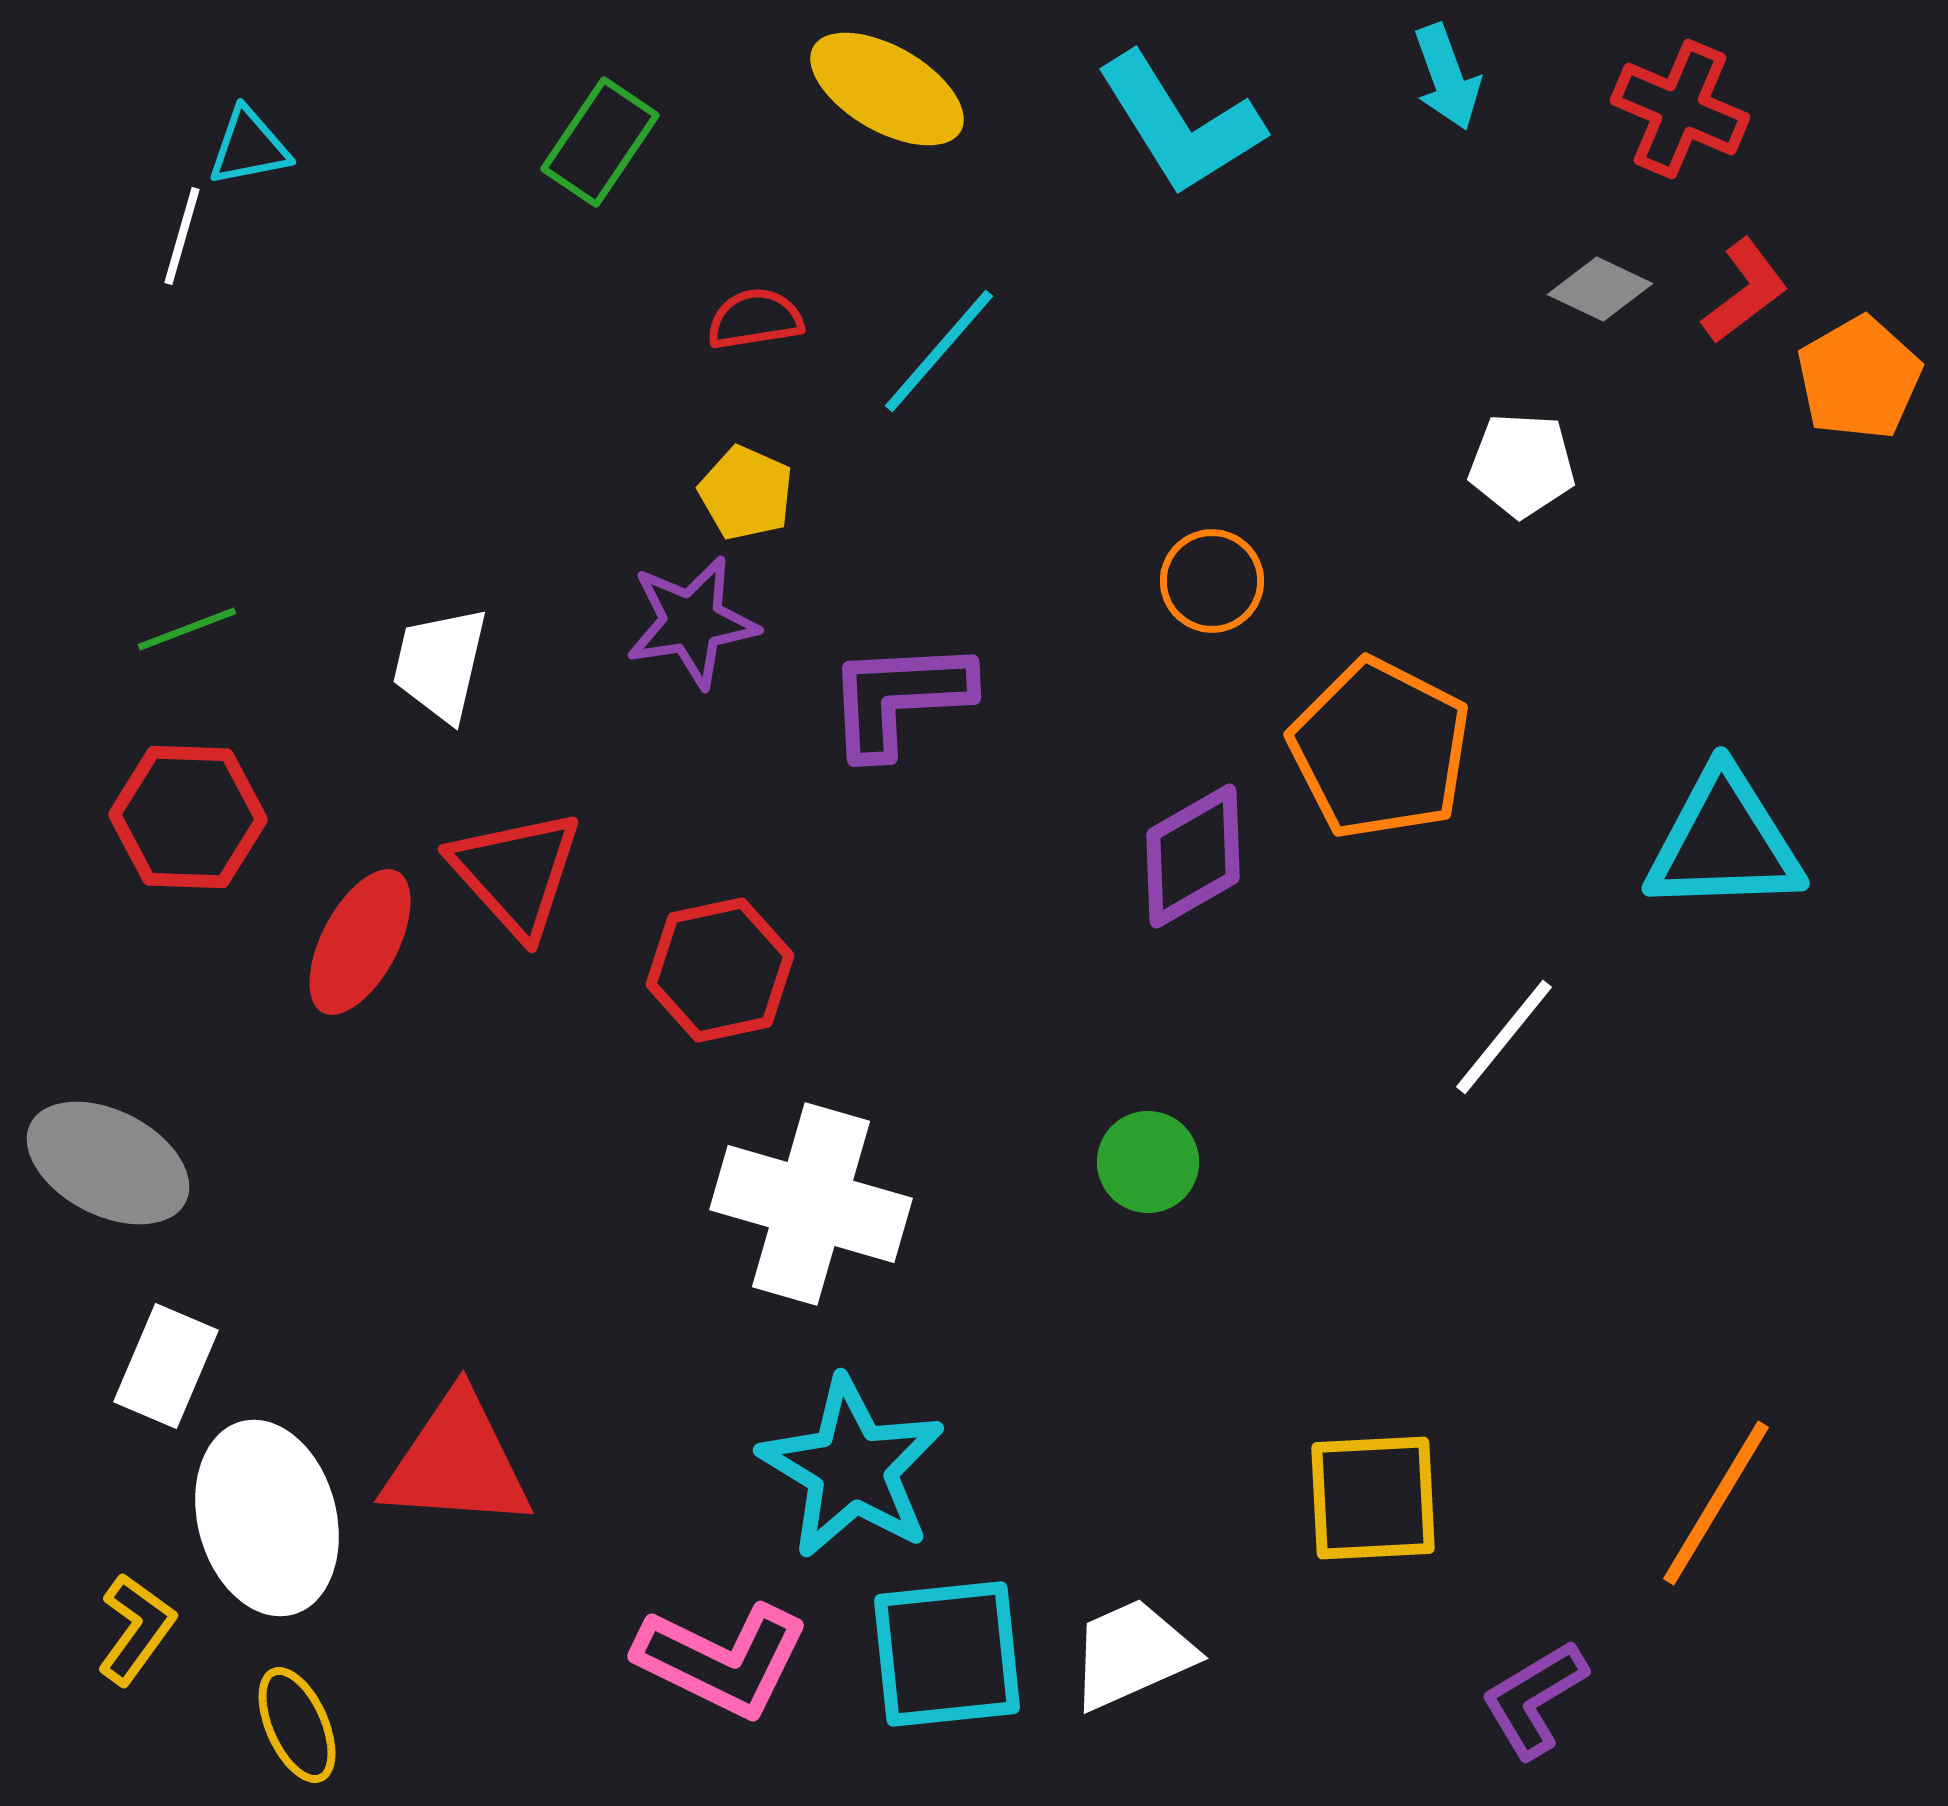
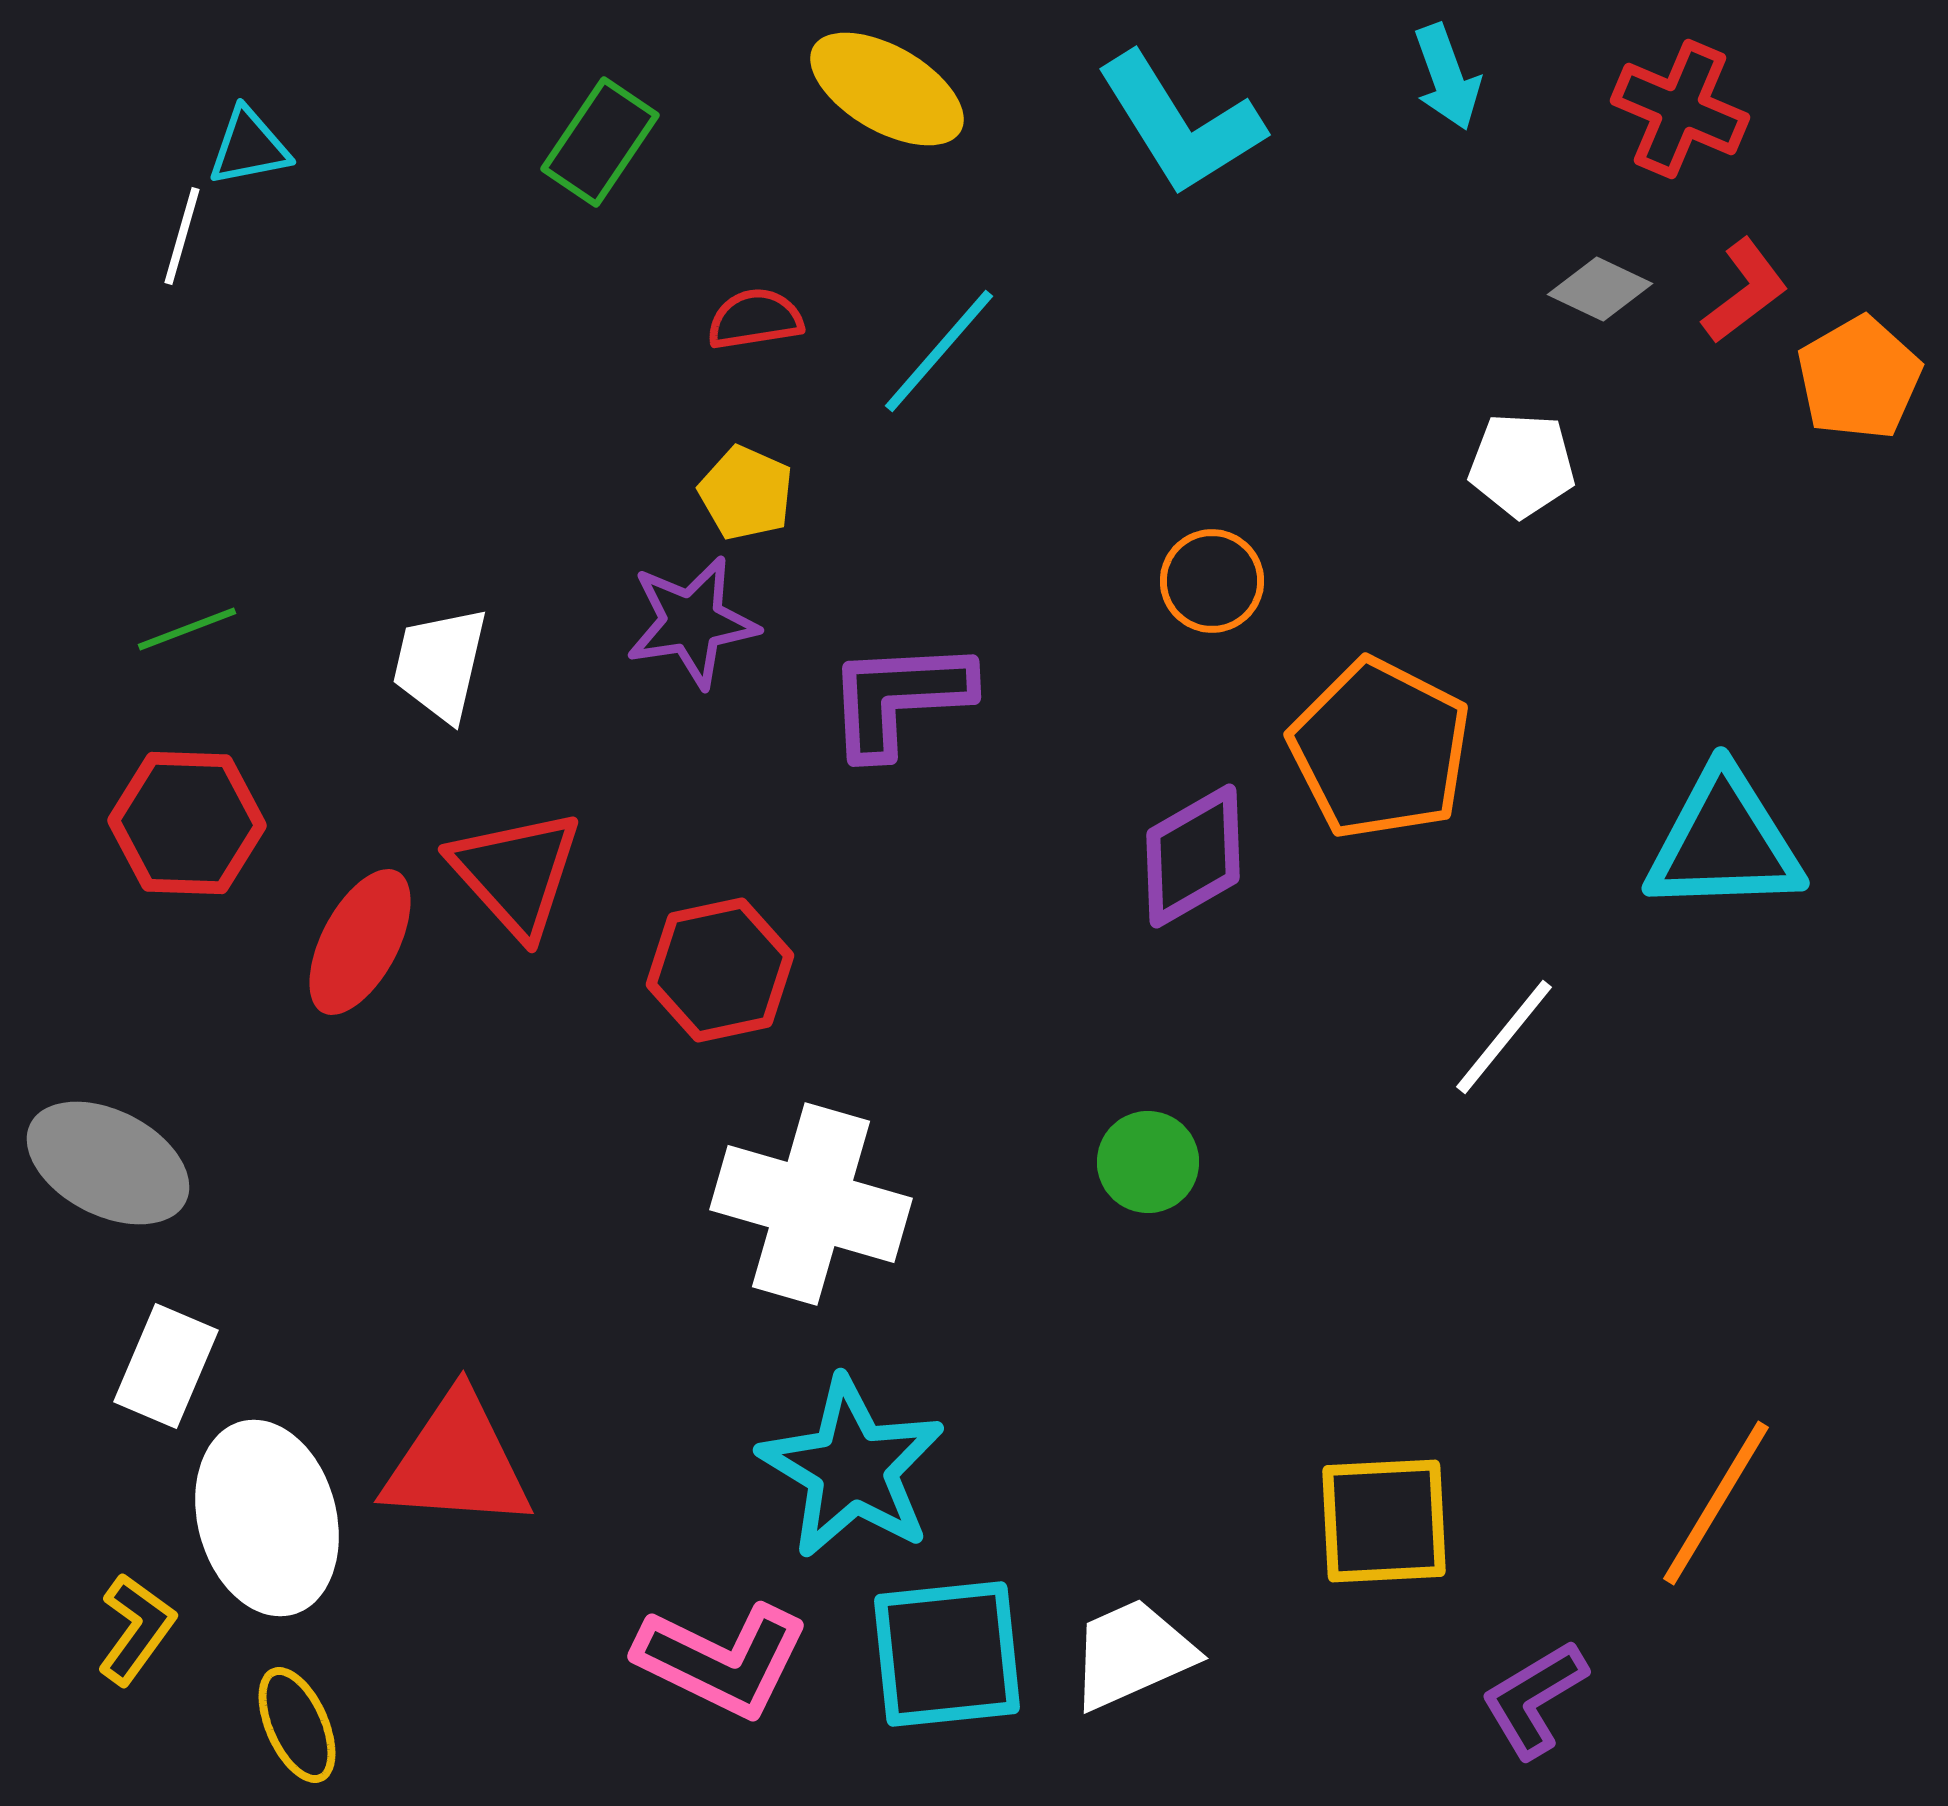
red hexagon at (188, 817): moved 1 px left, 6 px down
yellow square at (1373, 1498): moved 11 px right, 23 px down
